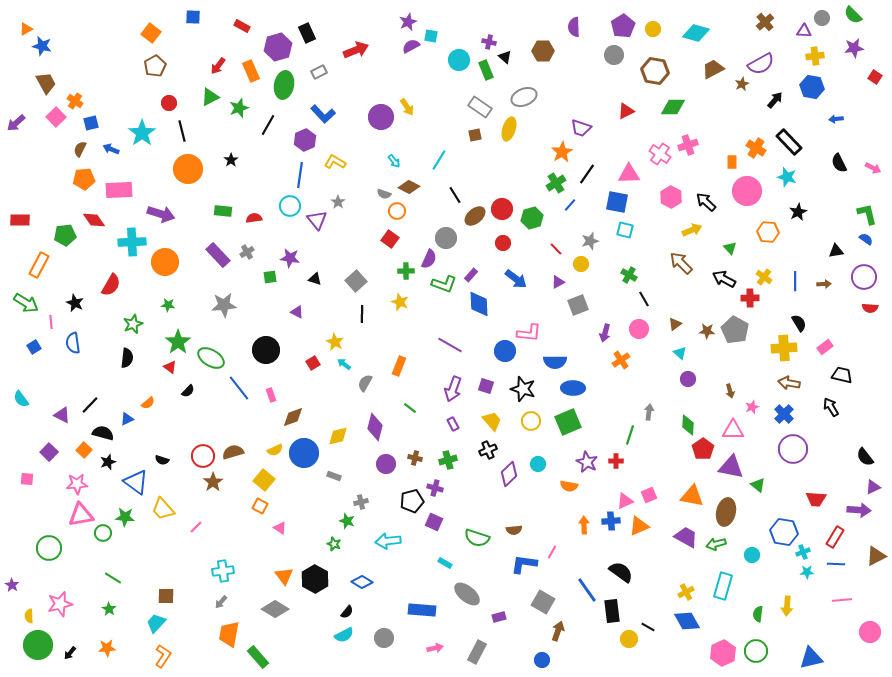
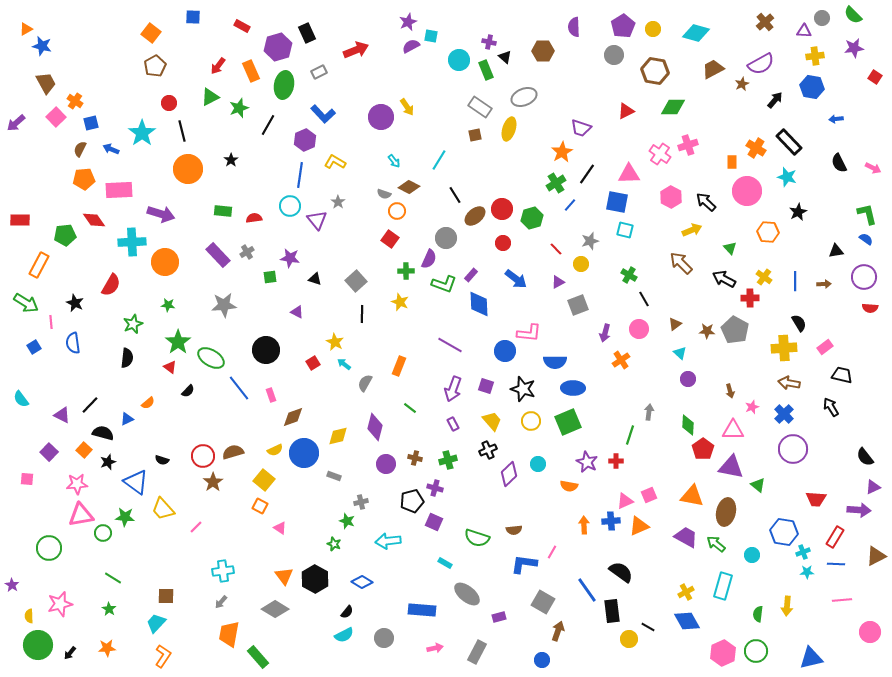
green arrow at (716, 544): rotated 54 degrees clockwise
